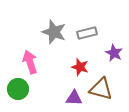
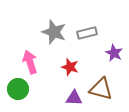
red star: moved 10 px left
